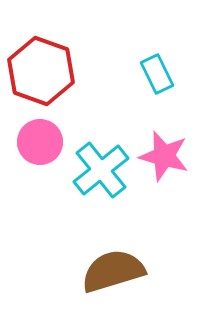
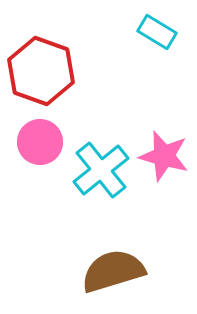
cyan rectangle: moved 42 px up; rotated 33 degrees counterclockwise
